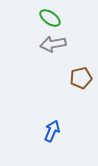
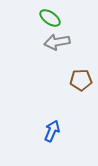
gray arrow: moved 4 px right, 2 px up
brown pentagon: moved 2 px down; rotated 10 degrees clockwise
